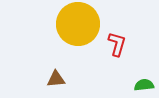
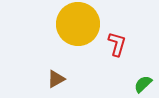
brown triangle: rotated 24 degrees counterclockwise
green semicircle: moved 1 px left, 1 px up; rotated 36 degrees counterclockwise
